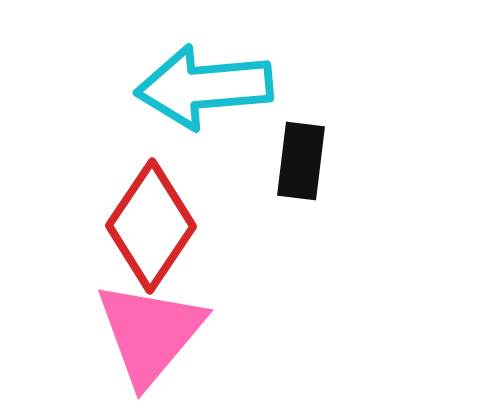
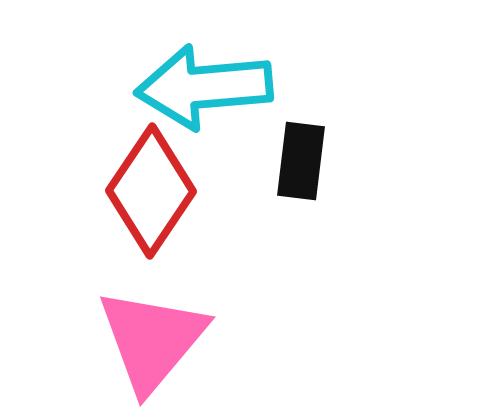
red diamond: moved 35 px up
pink triangle: moved 2 px right, 7 px down
